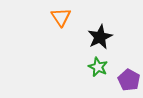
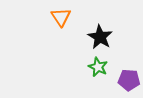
black star: rotated 15 degrees counterclockwise
purple pentagon: rotated 25 degrees counterclockwise
